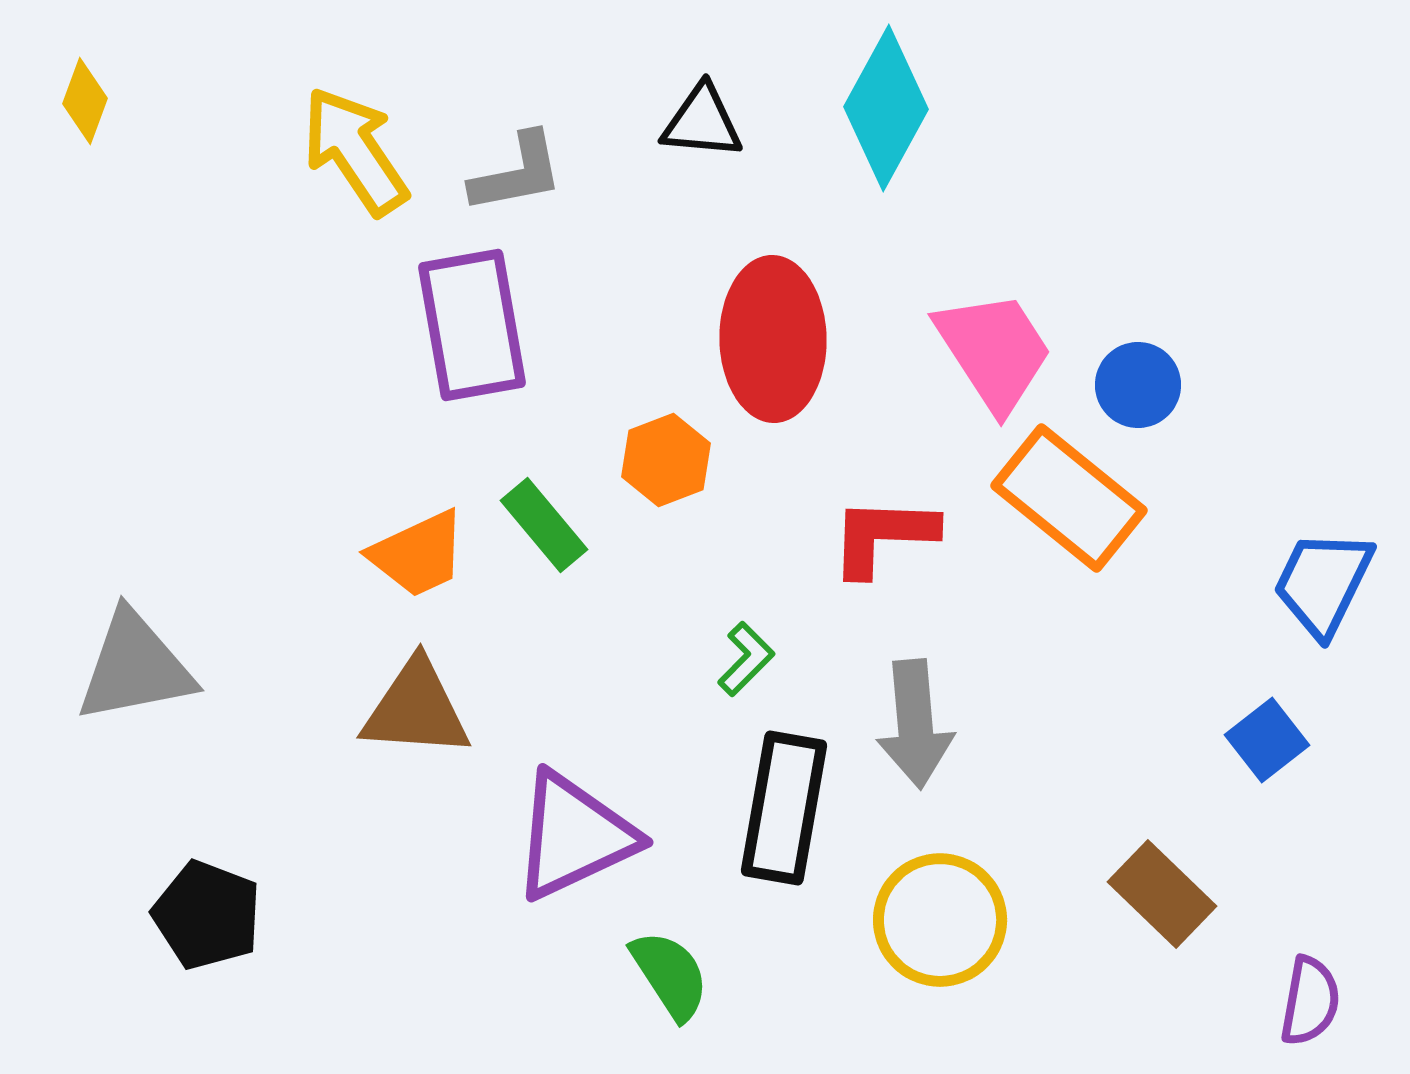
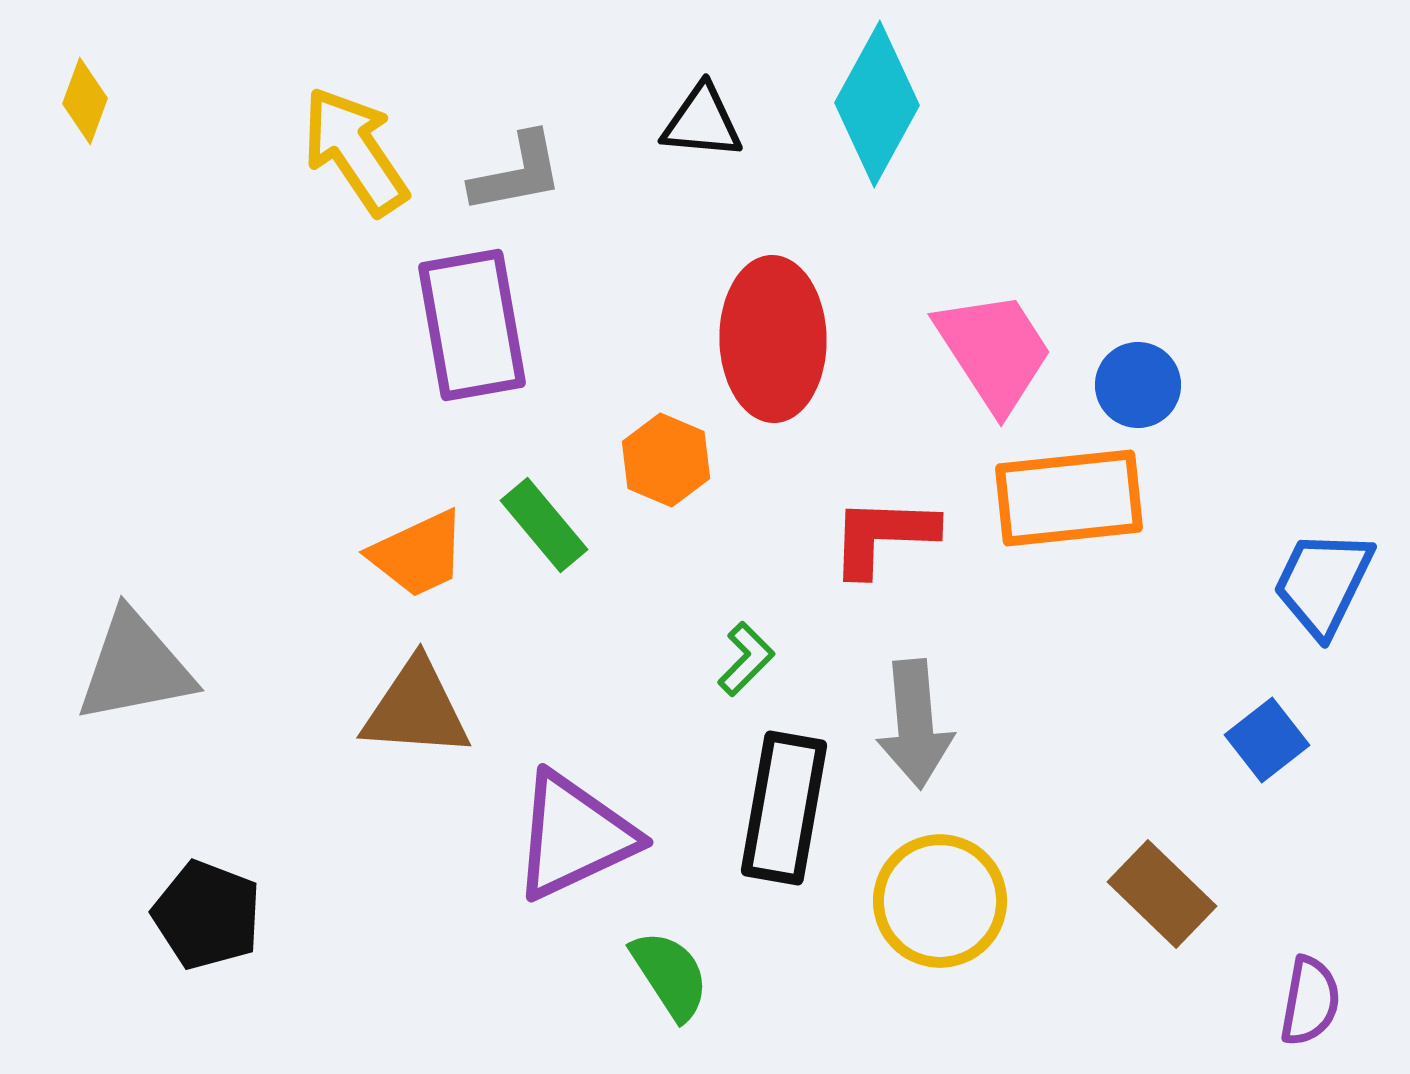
cyan diamond: moved 9 px left, 4 px up
orange hexagon: rotated 16 degrees counterclockwise
orange rectangle: rotated 45 degrees counterclockwise
yellow circle: moved 19 px up
